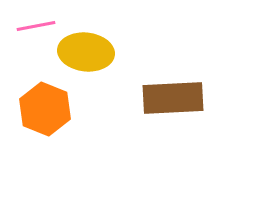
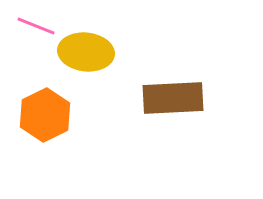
pink line: rotated 33 degrees clockwise
orange hexagon: moved 6 px down; rotated 12 degrees clockwise
